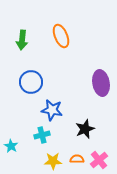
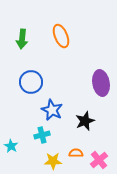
green arrow: moved 1 px up
blue star: rotated 15 degrees clockwise
black star: moved 8 px up
orange semicircle: moved 1 px left, 6 px up
